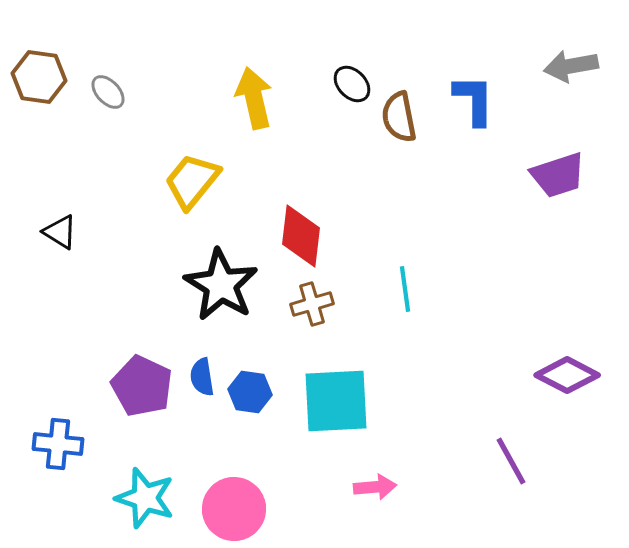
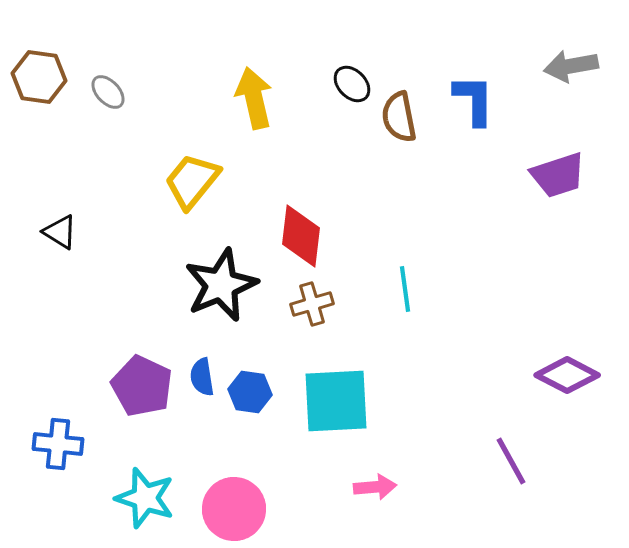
black star: rotated 18 degrees clockwise
